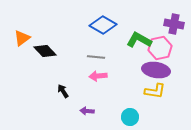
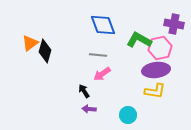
blue diamond: rotated 40 degrees clockwise
orange triangle: moved 8 px right, 5 px down
black diamond: rotated 60 degrees clockwise
gray line: moved 2 px right, 2 px up
purple ellipse: rotated 16 degrees counterclockwise
pink arrow: moved 4 px right, 2 px up; rotated 30 degrees counterclockwise
black arrow: moved 21 px right
purple arrow: moved 2 px right, 2 px up
cyan circle: moved 2 px left, 2 px up
